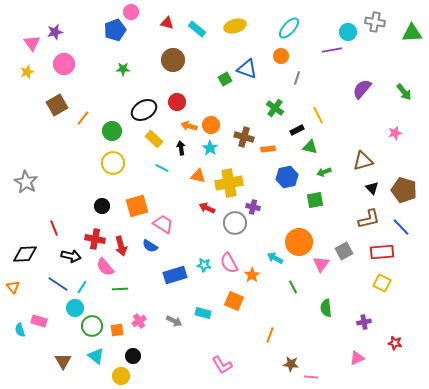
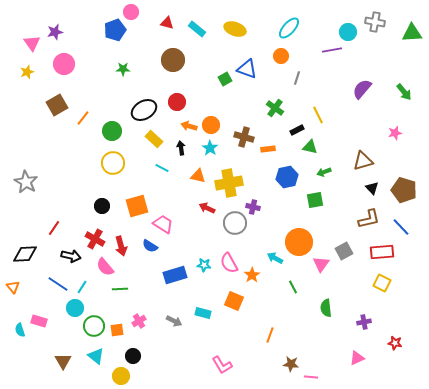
yellow ellipse at (235, 26): moved 3 px down; rotated 35 degrees clockwise
red line at (54, 228): rotated 56 degrees clockwise
red cross at (95, 239): rotated 18 degrees clockwise
green circle at (92, 326): moved 2 px right
